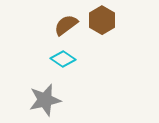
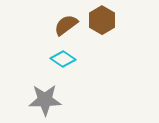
gray star: rotated 12 degrees clockwise
